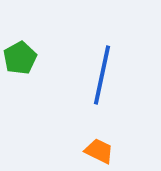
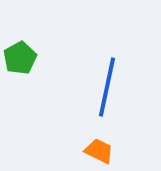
blue line: moved 5 px right, 12 px down
